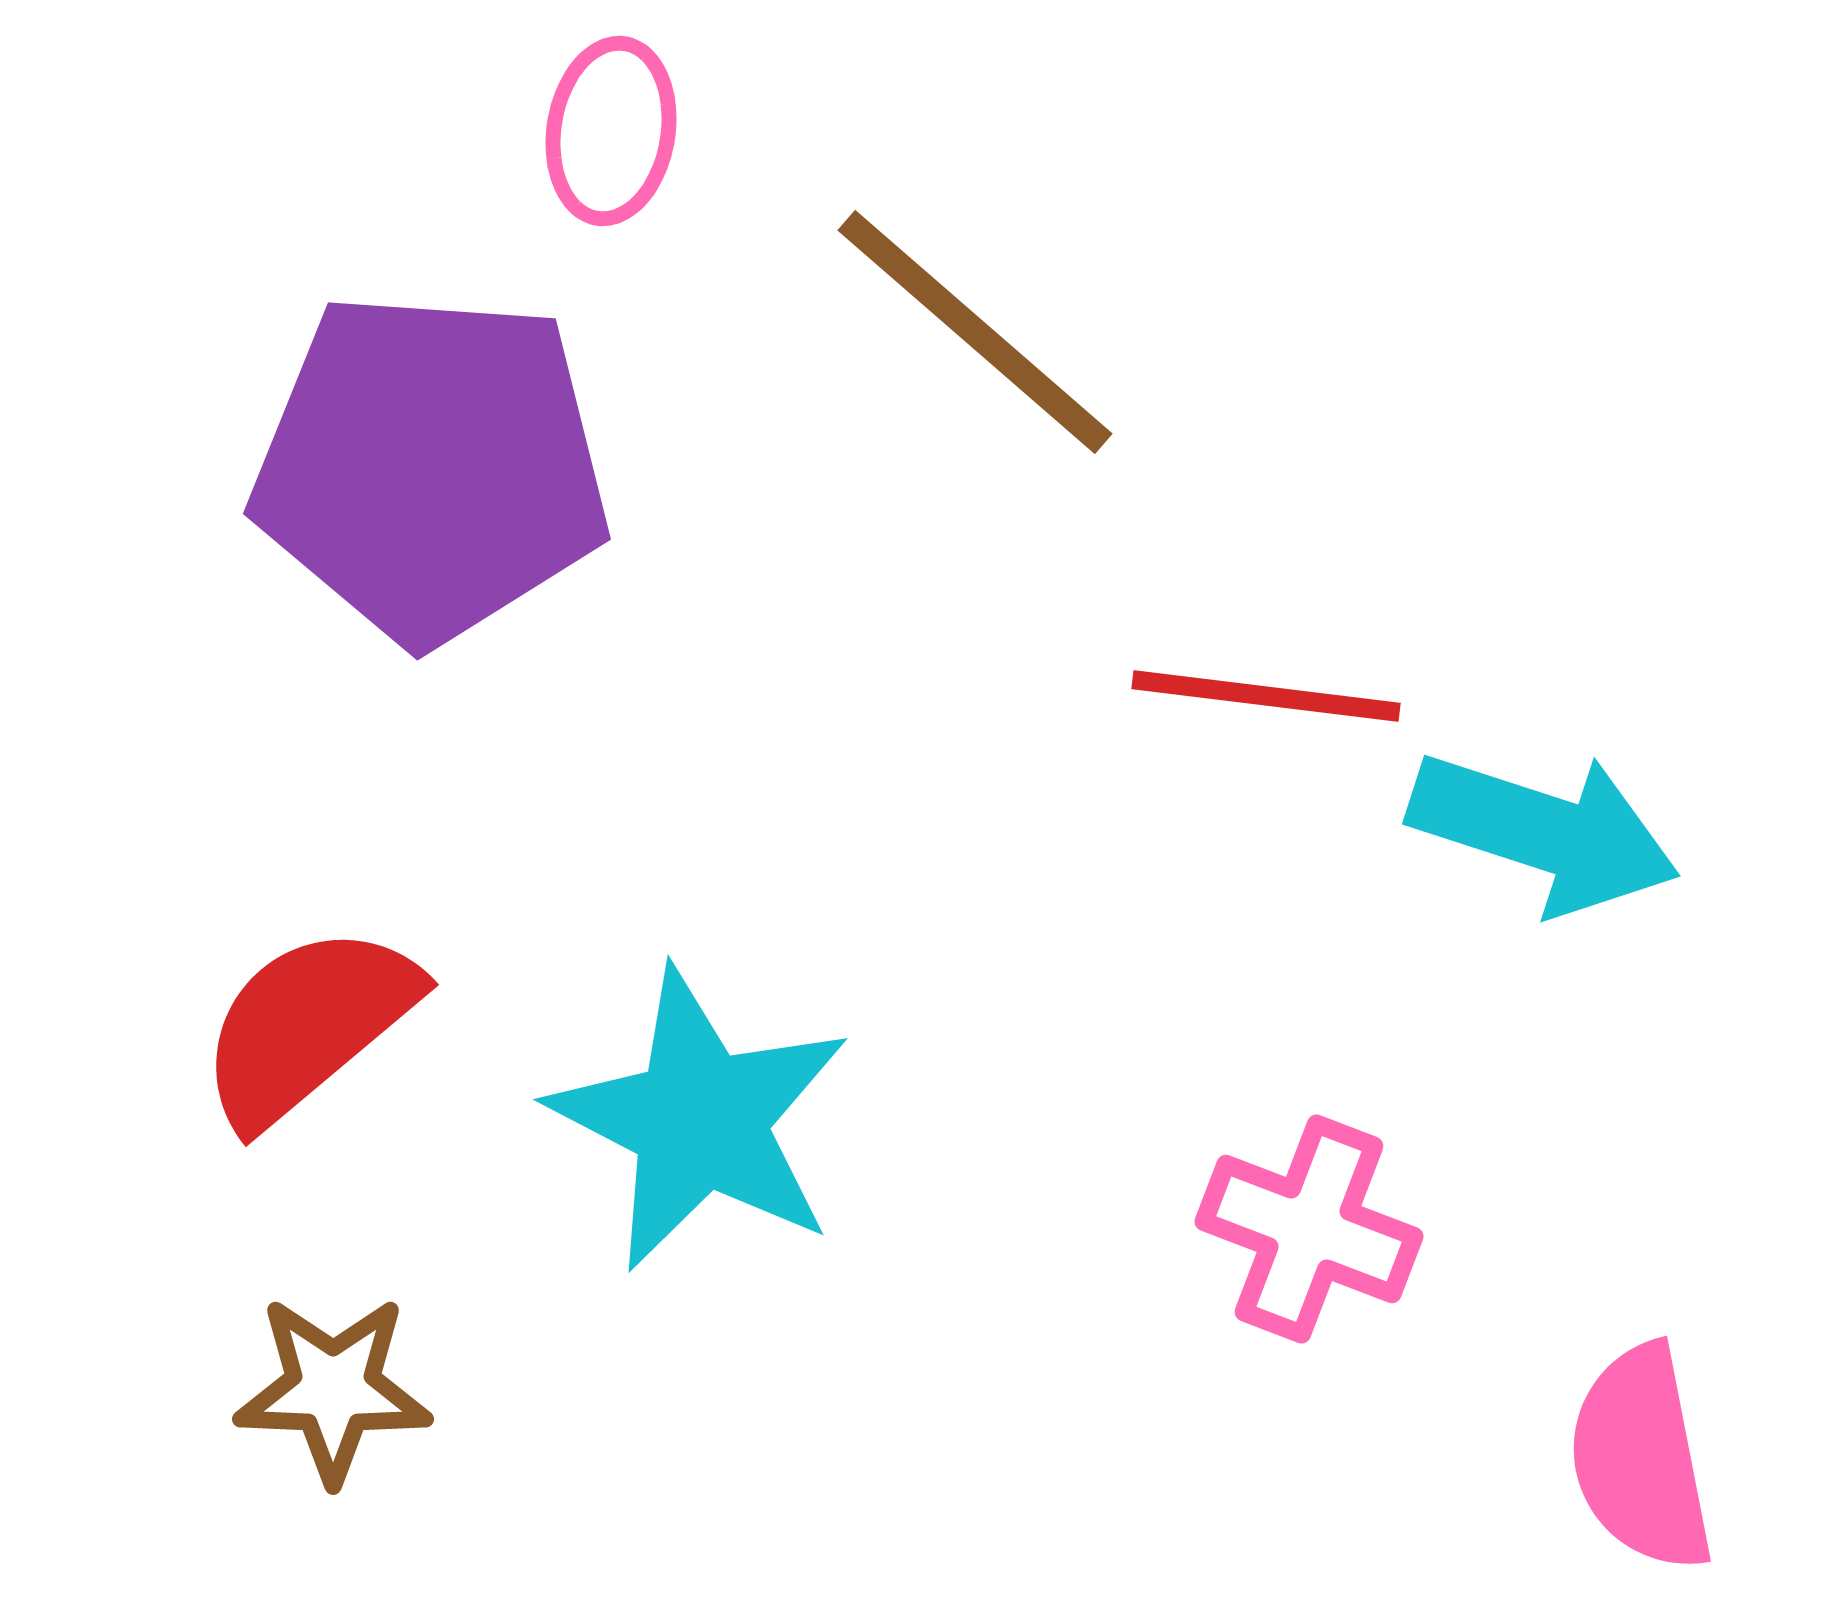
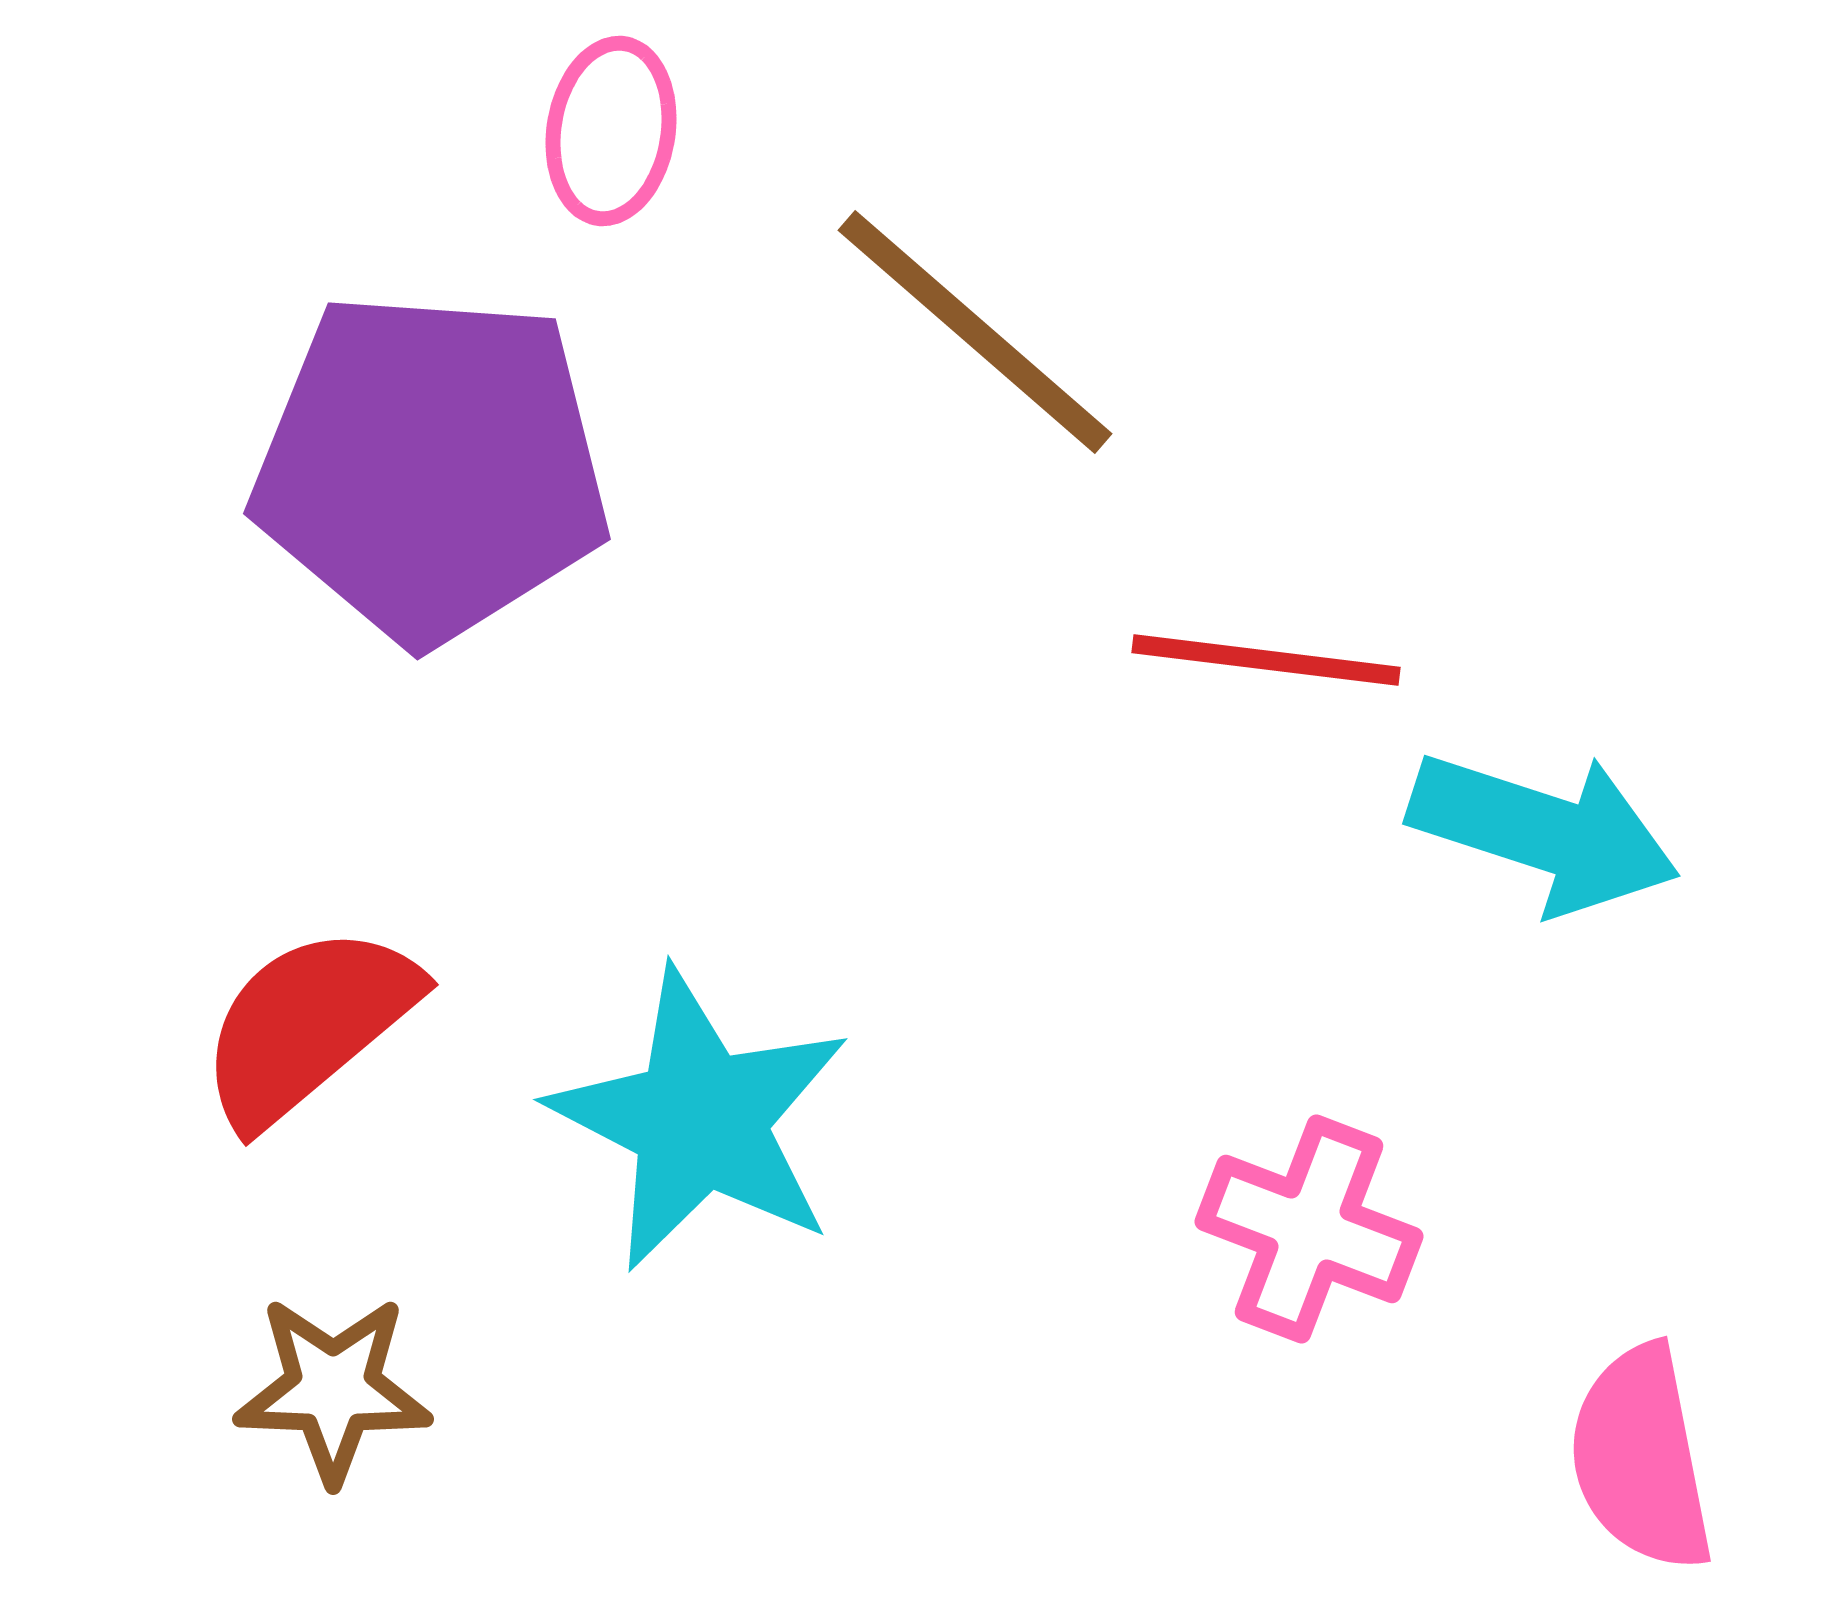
red line: moved 36 px up
